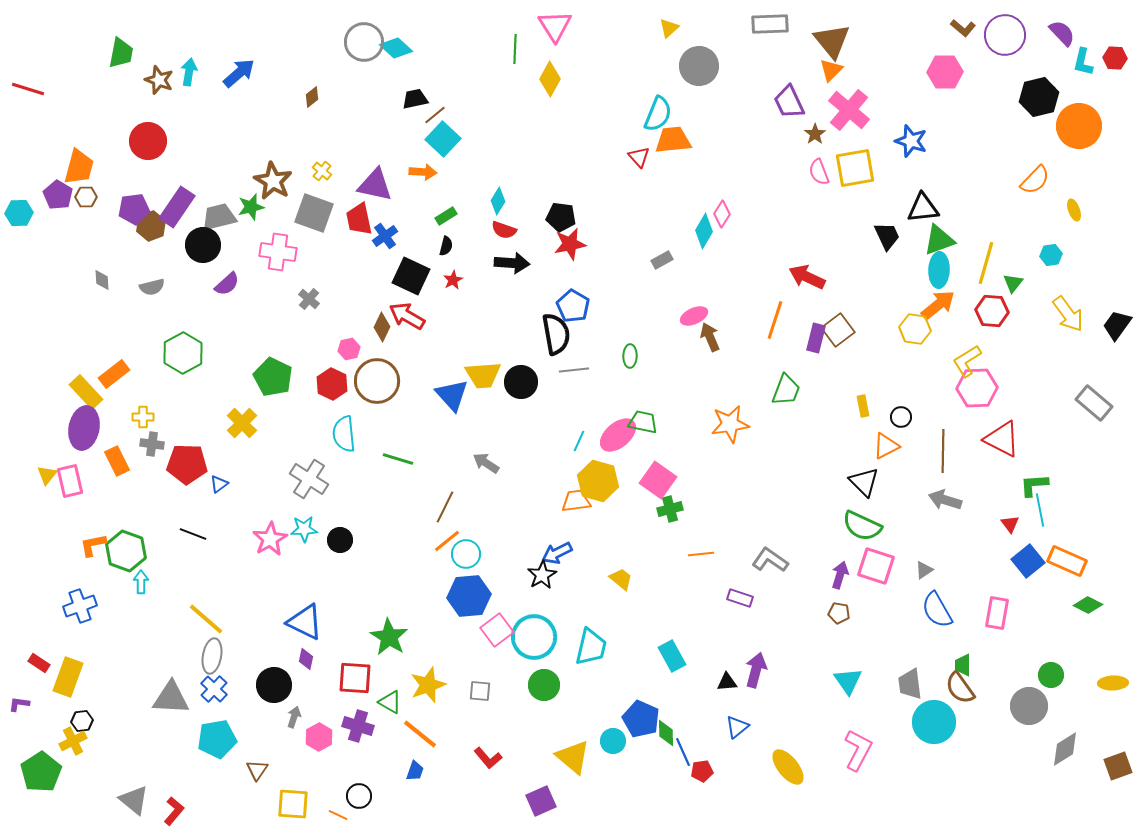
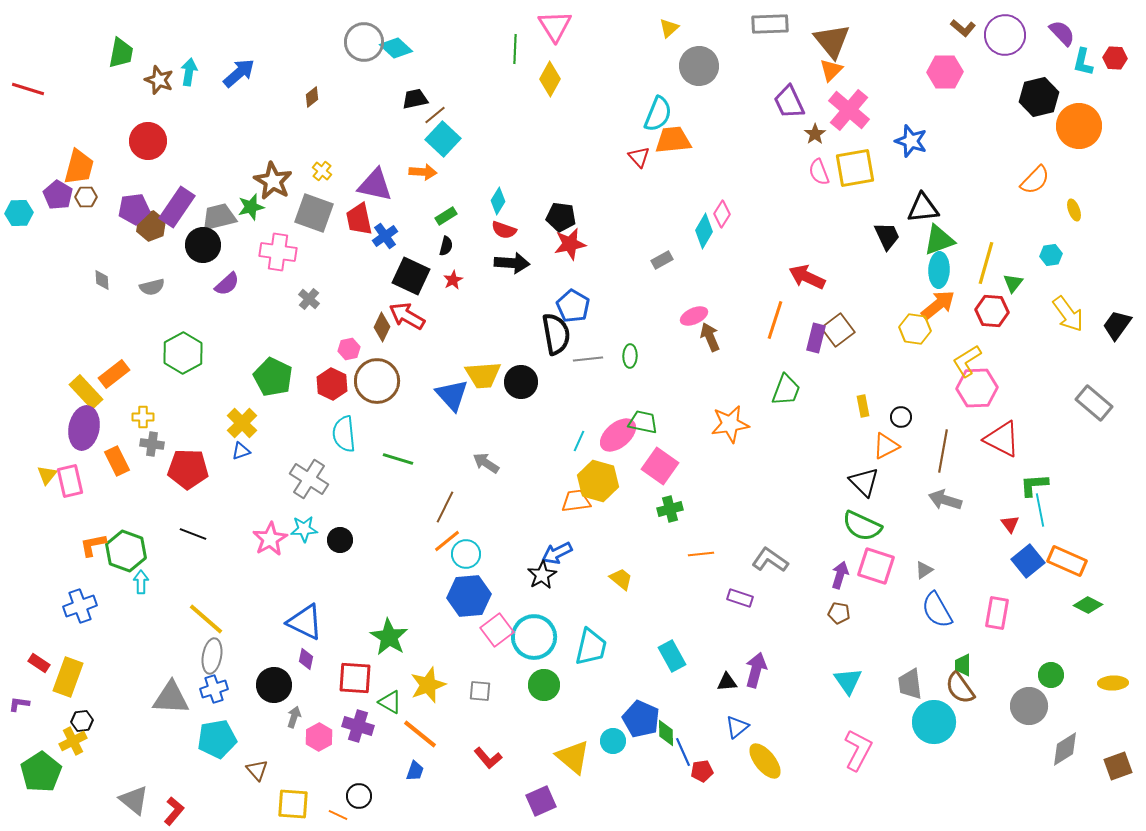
gray line at (574, 370): moved 14 px right, 11 px up
brown line at (943, 451): rotated 9 degrees clockwise
red pentagon at (187, 464): moved 1 px right, 5 px down
pink square at (658, 480): moved 2 px right, 14 px up
blue triangle at (219, 484): moved 22 px right, 33 px up; rotated 18 degrees clockwise
blue cross at (214, 689): rotated 28 degrees clockwise
yellow ellipse at (788, 767): moved 23 px left, 6 px up
brown triangle at (257, 770): rotated 15 degrees counterclockwise
